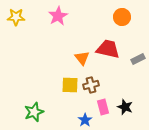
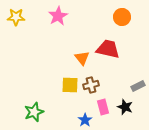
gray rectangle: moved 27 px down
